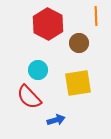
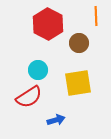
red semicircle: rotated 80 degrees counterclockwise
